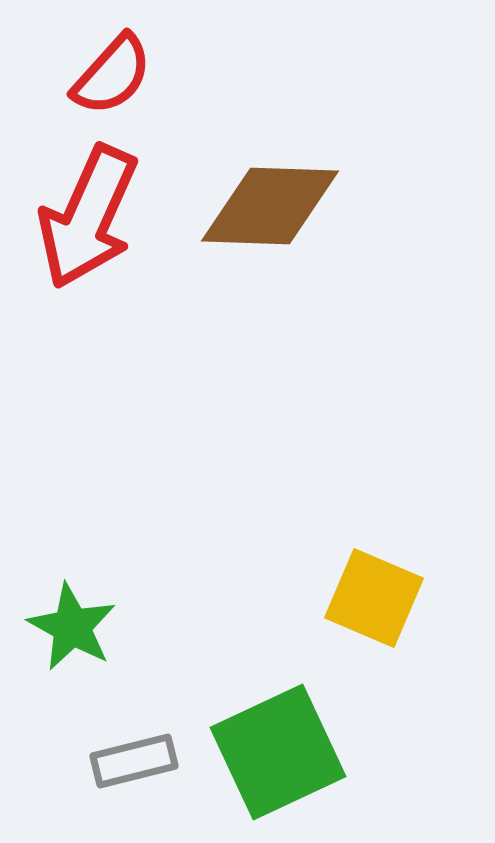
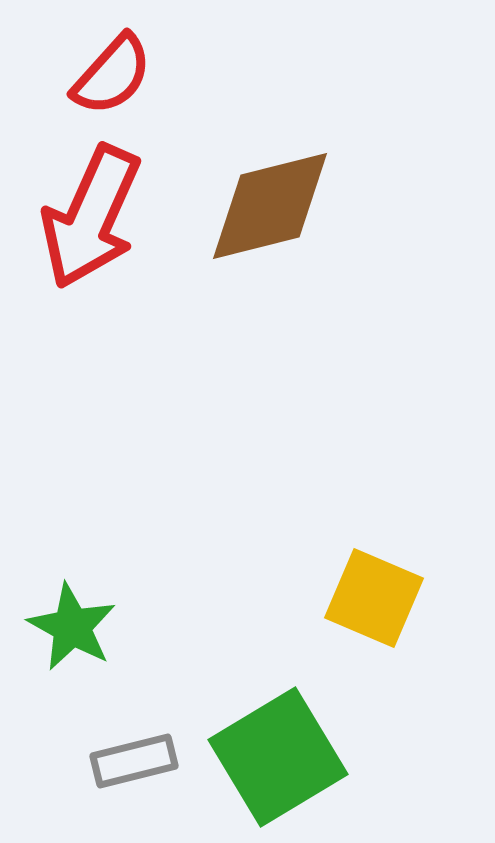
brown diamond: rotated 16 degrees counterclockwise
red arrow: moved 3 px right
green square: moved 5 px down; rotated 6 degrees counterclockwise
